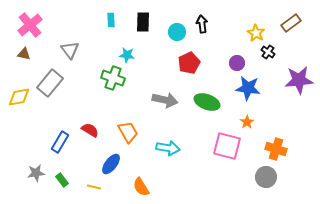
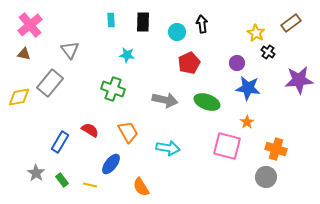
green cross: moved 11 px down
gray star: rotated 30 degrees counterclockwise
yellow line: moved 4 px left, 2 px up
